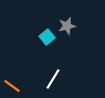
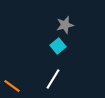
gray star: moved 2 px left, 1 px up
cyan square: moved 11 px right, 9 px down
